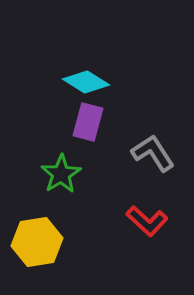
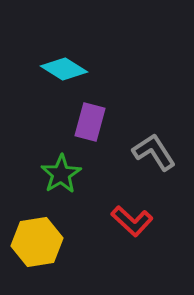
cyan diamond: moved 22 px left, 13 px up
purple rectangle: moved 2 px right
gray L-shape: moved 1 px right, 1 px up
red L-shape: moved 15 px left
